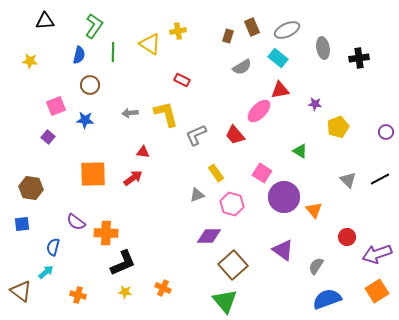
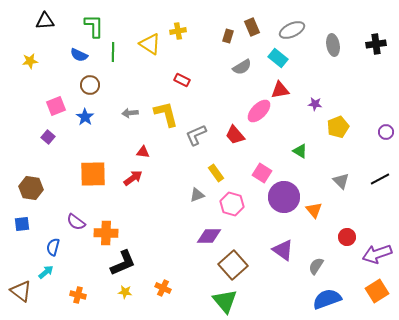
green L-shape at (94, 26): rotated 35 degrees counterclockwise
gray ellipse at (287, 30): moved 5 px right
gray ellipse at (323, 48): moved 10 px right, 3 px up
blue semicircle at (79, 55): rotated 102 degrees clockwise
black cross at (359, 58): moved 17 px right, 14 px up
yellow star at (30, 61): rotated 14 degrees counterclockwise
blue star at (85, 120): moved 3 px up; rotated 30 degrees clockwise
gray triangle at (348, 180): moved 7 px left, 1 px down
